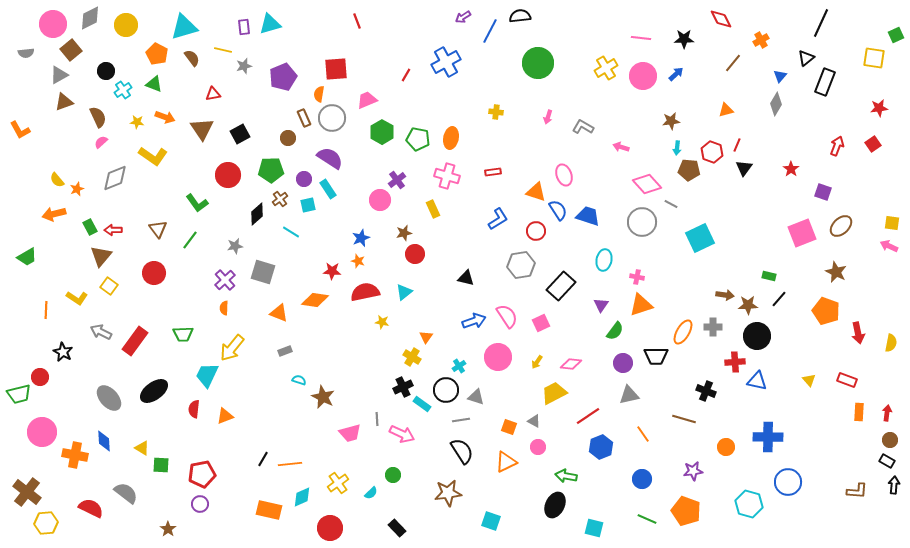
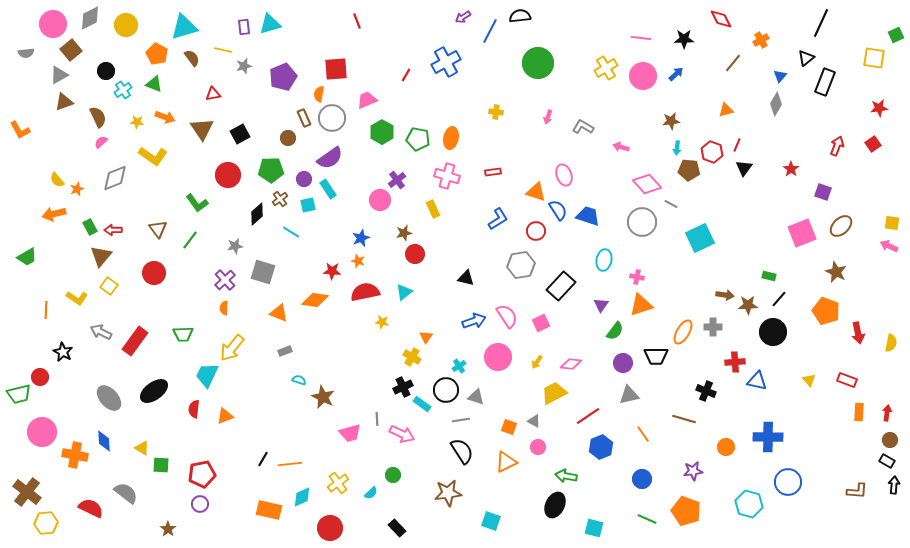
purple semicircle at (330, 158): rotated 112 degrees clockwise
black circle at (757, 336): moved 16 px right, 4 px up
